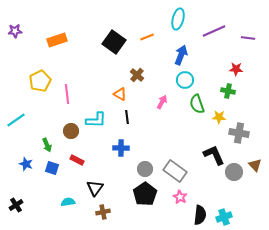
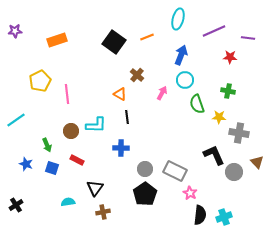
red star at (236, 69): moved 6 px left, 12 px up
pink arrow at (162, 102): moved 9 px up
cyan L-shape at (96, 120): moved 5 px down
brown triangle at (255, 165): moved 2 px right, 3 px up
gray rectangle at (175, 171): rotated 10 degrees counterclockwise
pink star at (180, 197): moved 10 px right, 4 px up
